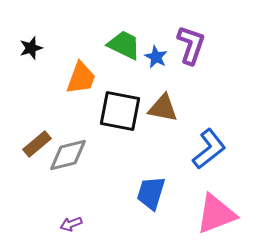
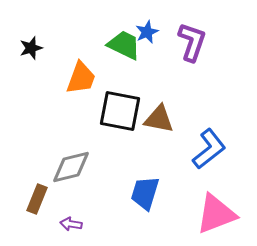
purple L-shape: moved 1 px right, 3 px up
blue star: moved 9 px left, 25 px up; rotated 20 degrees clockwise
brown triangle: moved 4 px left, 11 px down
brown rectangle: moved 55 px down; rotated 28 degrees counterclockwise
gray diamond: moved 3 px right, 12 px down
blue trapezoid: moved 6 px left
purple arrow: rotated 30 degrees clockwise
